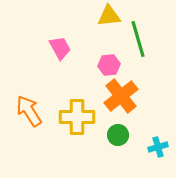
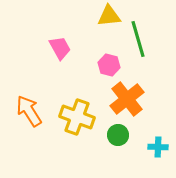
pink hexagon: rotated 20 degrees clockwise
orange cross: moved 6 px right, 3 px down
yellow cross: rotated 20 degrees clockwise
cyan cross: rotated 18 degrees clockwise
